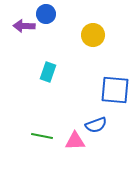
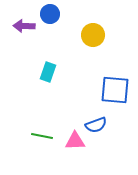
blue circle: moved 4 px right
